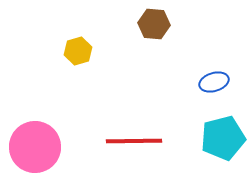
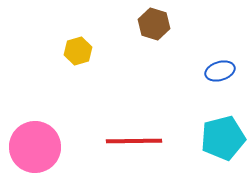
brown hexagon: rotated 12 degrees clockwise
blue ellipse: moved 6 px right, 11 px up
